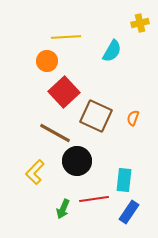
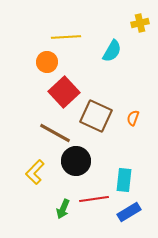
orange circle: moved 1 px down
black circle: moved 1 px left
blue rectangle: rotated 25 degrees clockwise
